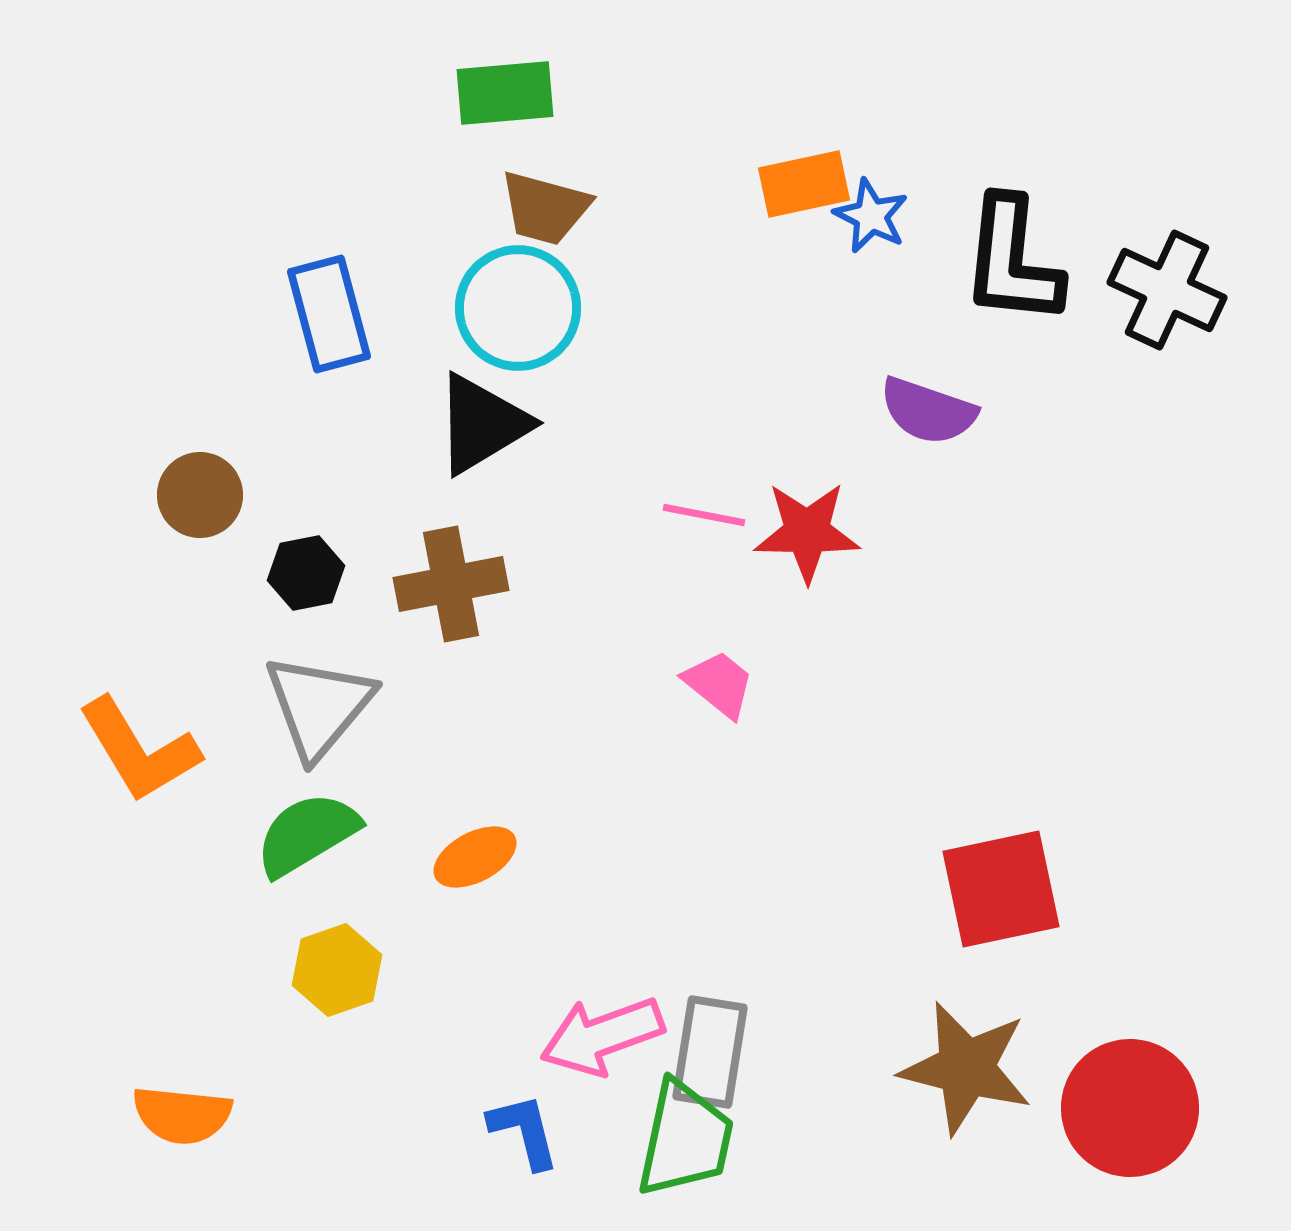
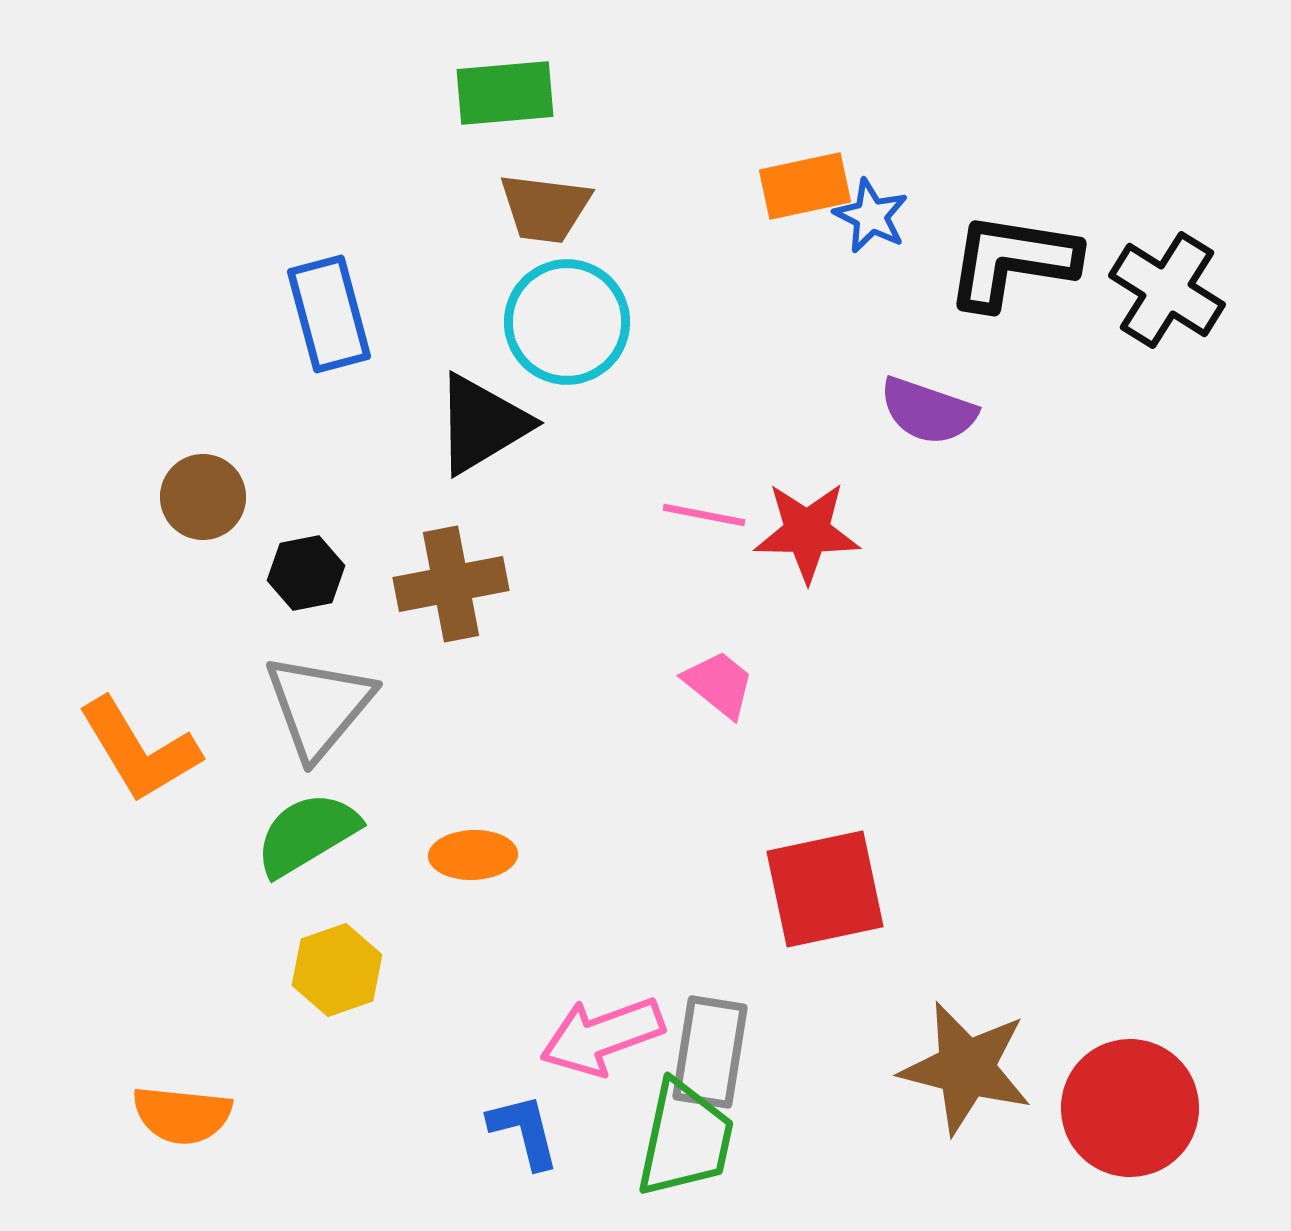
orange rectangle: moved 1 px right, 2 px down
brown trapezoid: rotated 8 degrees counterclockwise
black L-shape: rotated 93 degrees clockwise
black cross: rotated 7 degrees clockwise
cyan circle: moved 49 px right, 14 px down
brown circle: moved 3 px right, 2 px down
orange ellipse: moved 2 px left, 2 px up; rotated 26 degrees clockwise
red square: moved 176 px left
